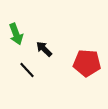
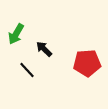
green arrow: rotated 50 degrees clockwise
red pentagon: rotated 8 degrees counterclockwise
